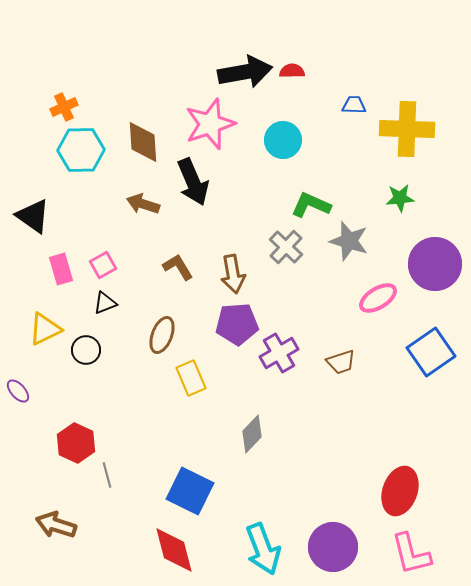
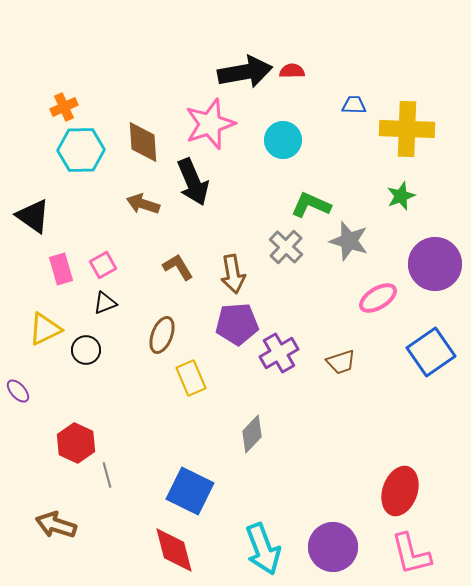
green star at (400, 198): moved 1 px right, 2 px up; rotated 16 degrees counterclockwise
